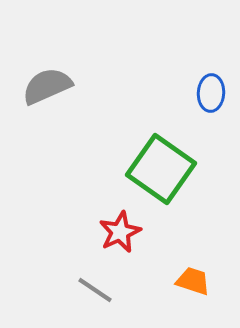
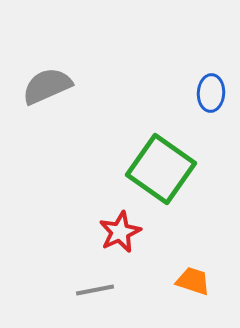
gray line: rotated 45 degrees counterclockwise
